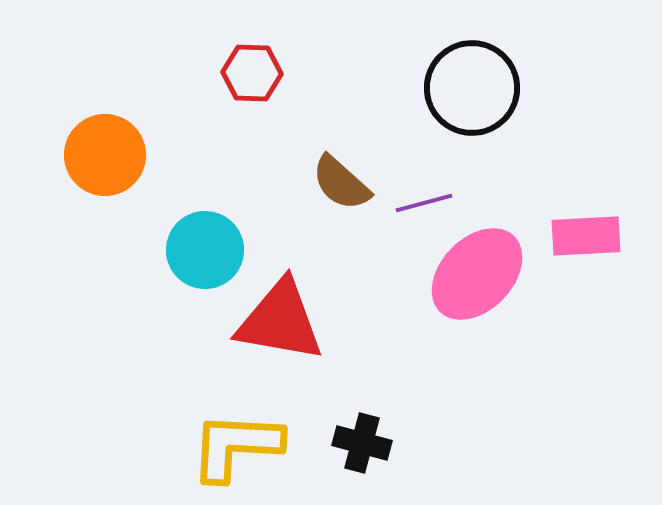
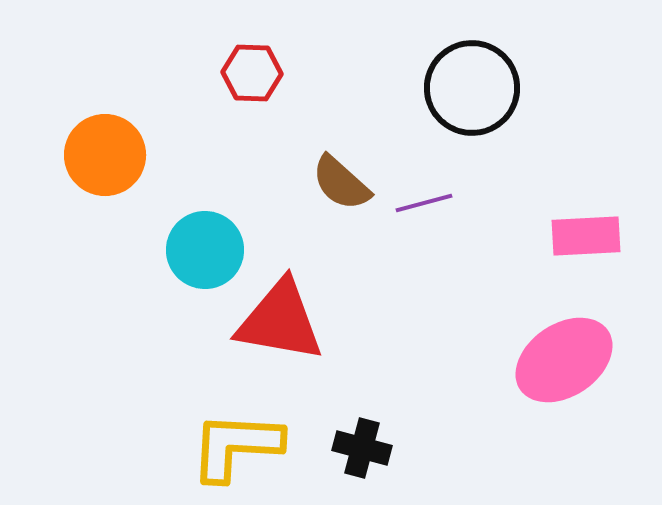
pink ellipse: moved 87 px right, 86 px down; rotated 12 degrees clockwise
black cross: moved 5 px down
